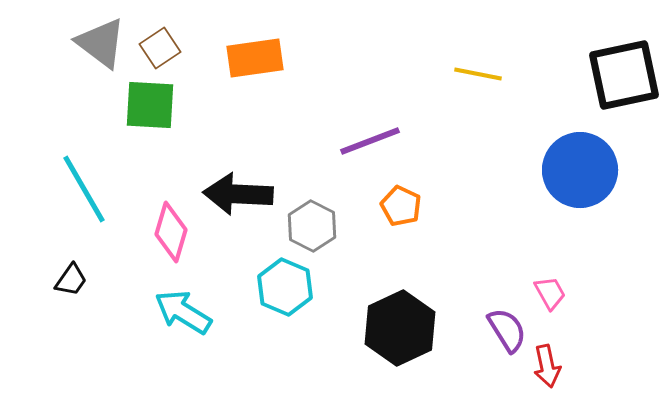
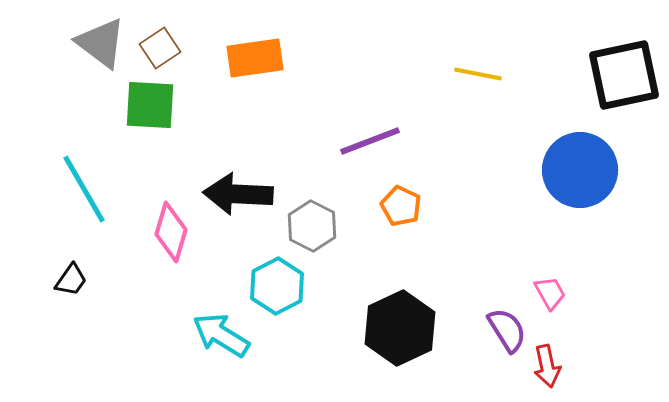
cyan hexagon: moved 8 px left, 1 px up; rotated 10 degrees clockwise
cyan arrow: moved 38 px right, 23 px down
